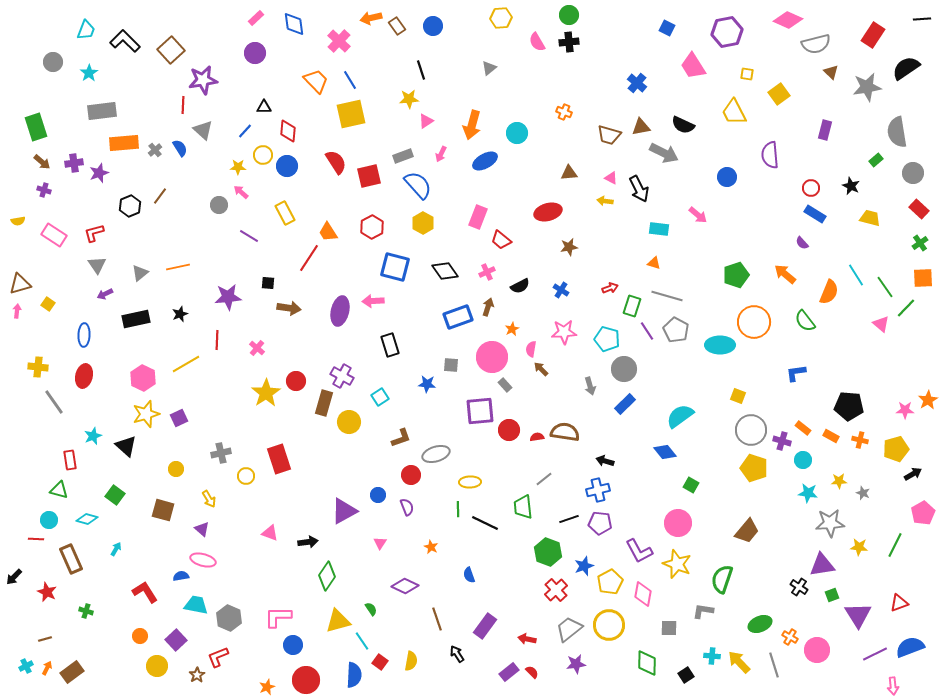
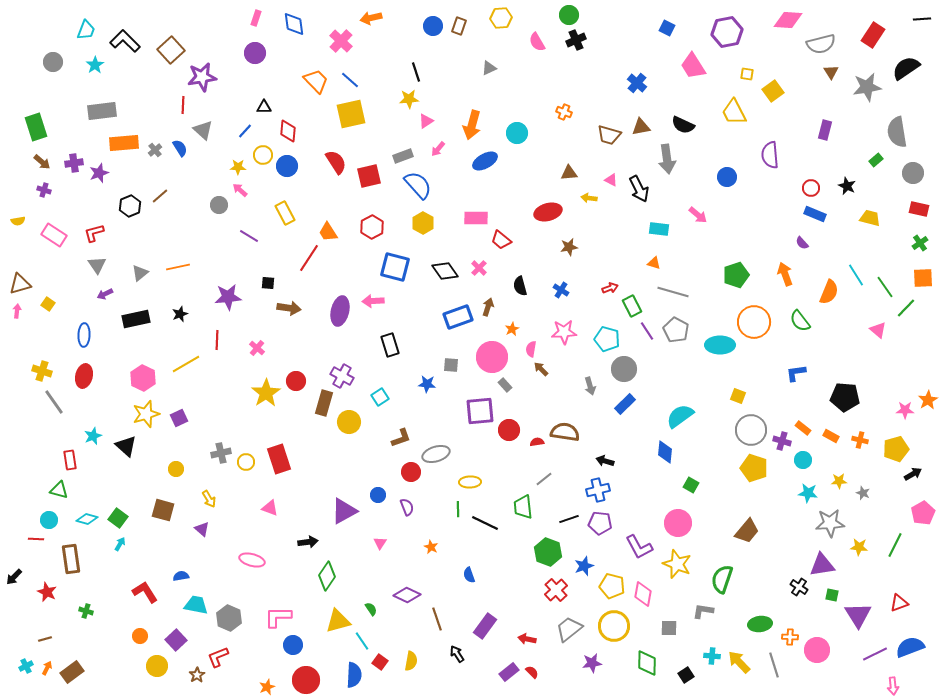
pink rectangle at (256, 18): rotated 28 degrees counterclockwise
pink diamond at (788, 20): rotated 20 degrees counterclockwise
brown rectangle at (397, 26): moved 62 px right; rotated 54 degrees clockwise
pink cross at (339, 41): moved 2 px right
black cross at (569, 42): moved 7 px right, 2 px up; rotated 18 degrees counterclockwise
gray semicircle at (816, 44): moved 5 px right
gray triangle at (489, 68): rotated 14 degrees clockwise
black line at (421, 70): moved 5 px left, 2 px down
brown triangle at (831, 72): rotated 14 degrees clockwise
cyan star at (89, 73): moved 6 px right, 8 px up
purple star at (203, 80): moved 1 px left, 3 px up
blue line at (350, 80): rotated 18 degrees counterclockwise
yellow square at (779, 94): moved 6 px left, 3 px up
gray arrow at (664, 153): moved 3 px right, 6 px down; rotated 56 degrees clockwise
pink arrow at (441, 154): moved 3 px left, 5 px up; rotated 14 degrees clockwise
pink triangle at (611, 178): moved 2 px down
black star at (851, 186): moved 4 px left
pink arrow at (241, 192): moved 1 px left, 2 px up
brown line at (160, 196): rotated 12 degrees clockwise
yellow arrow at (605, 201): moved 16 px left, 3 px up
red rectangle at (919, 209): rotated 30 degrees counterclockwise
blue rectangle at (815, 214): rotated 10 degrees counterclockwise
pink rectangle at (478, 217): moved 2 px left, 1 px down; rotated 70 degrees clockwise
pink cross at (487, 272): moved 8 px left, 4 px up; rotated 21 degrees counterclockwise
orange arrow at (785, 274): rotated 30 degrees clockwise
black semicircle at (520, 286): rotated 102 degrees clockwise
gray line at (667, 296): moved 6 px right, 4 px up
green rectangle at (632, 306): rotated 45 degrees counterclockwise
green semicircle at (805, 321): moved 5 px left
pink triangle at (881, 324): moved 3 px left, 6 px down
yellow cross at (38, 367): moved 4 px right, 4 px down; rotated 12 degrees clockwise
black pentagon at (849, 406): moved 4 px left, 9 px up
red semicircle at (537, 437): moved 5 px down
blue diamond at (665, 452): rotated 45 degrees clockwise
red circle at (411, 475): moved 3 px up
yellow circle at (246, 476): moved 14 px up
green square at (115, 495): moved 3 px right, 23 px down
pink triangle at (270, 533): moved 25 px up
cyan arrow at (116, 549): moved 4 px right, 5 px up
purple L-shape at (639, 551): moved 4 px up
brown rectangle at (71, 559): rotated 16 degrees clockwise
pink ellipse at (203, 560): moved 49 px right
yellow pentagon at (610, 582): moved 2 px right, 4 px down; rotated 30 degrees counterclockwise
purple diamond at (405, 586): moved 2 px right, 9 px down
green square at (832, 595): rotated 32 degrees clockwise
green ellipse at (760, 624): rotated 15 degrees clockwise
yellow circle at (609, 625): moved 5 px right, 1 px down
orange cross at (790, 637): rotated 28 degrees counterclockwise
purple star at (576, 664): moved 16 px right, 1 px up
